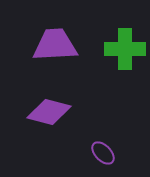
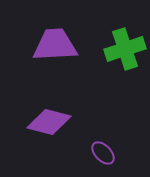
green cross: rotated 18 degrees counterclockwise
purple diamond: moved 10 px down
